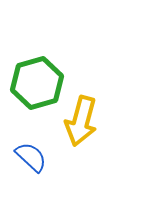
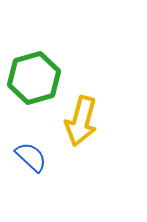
green hexagon: moved 3 px left, 5 px up
